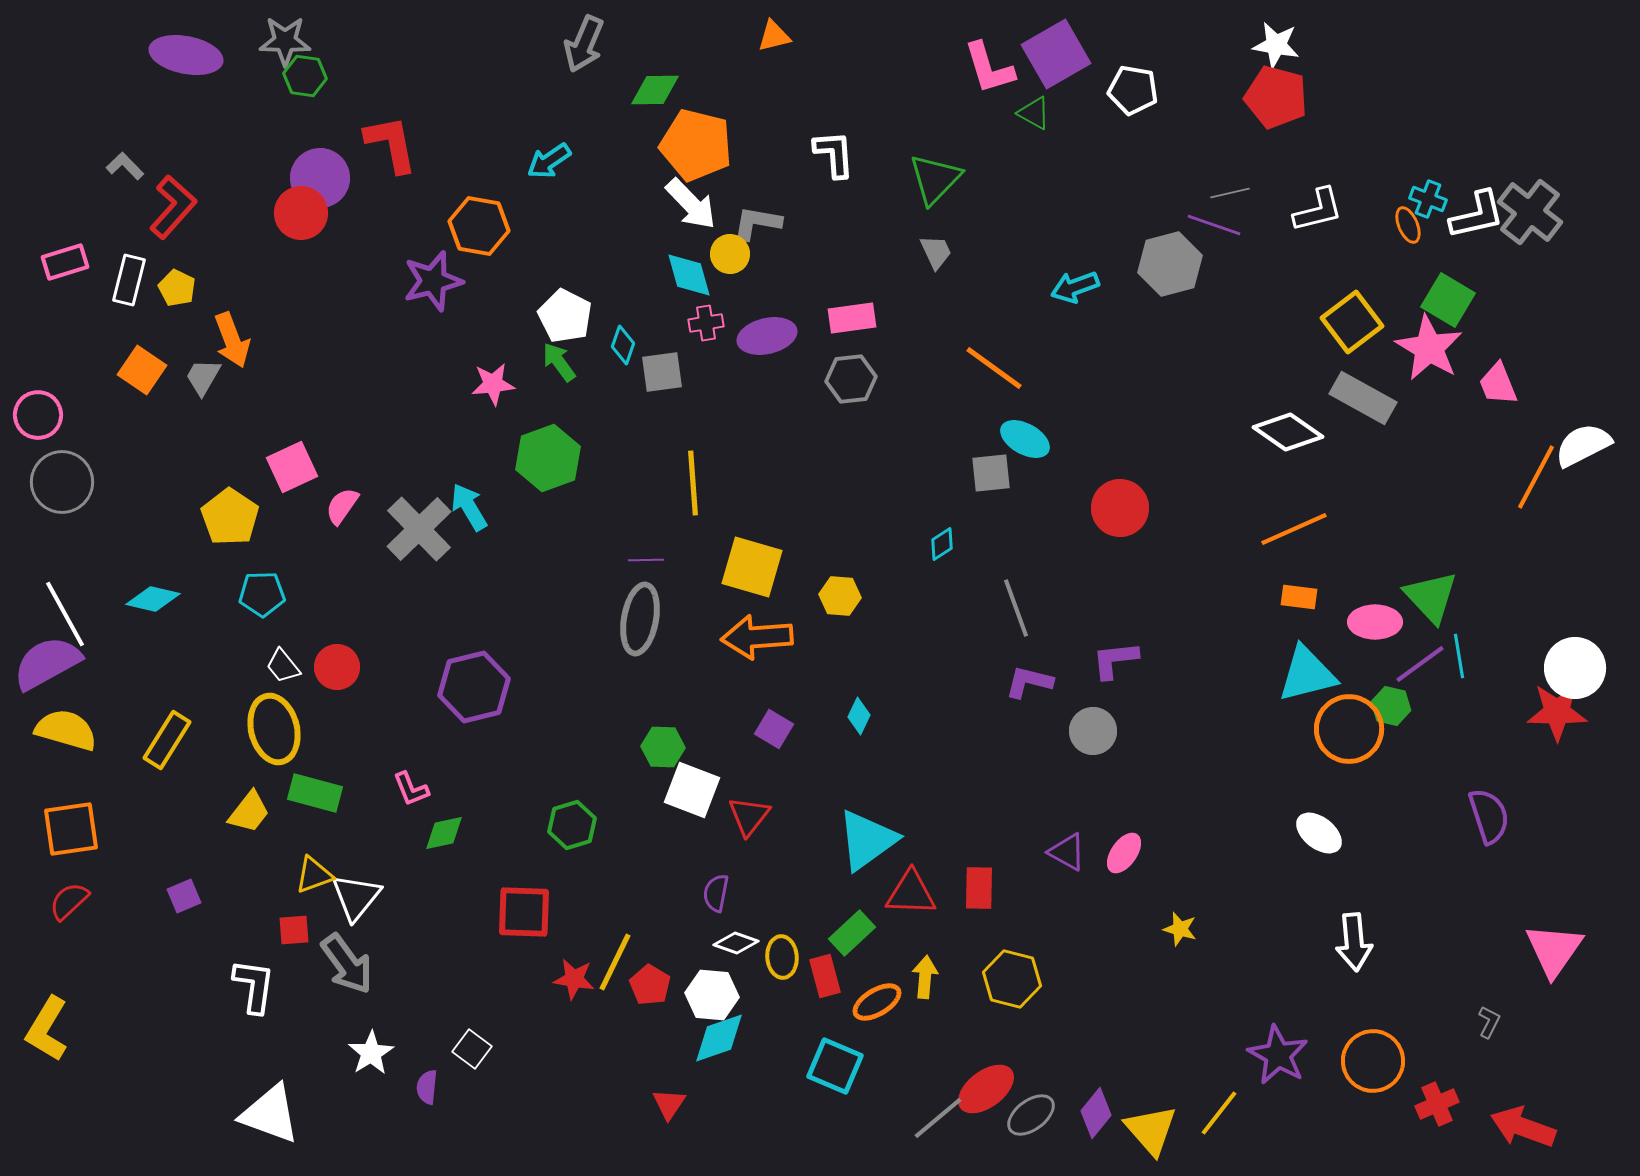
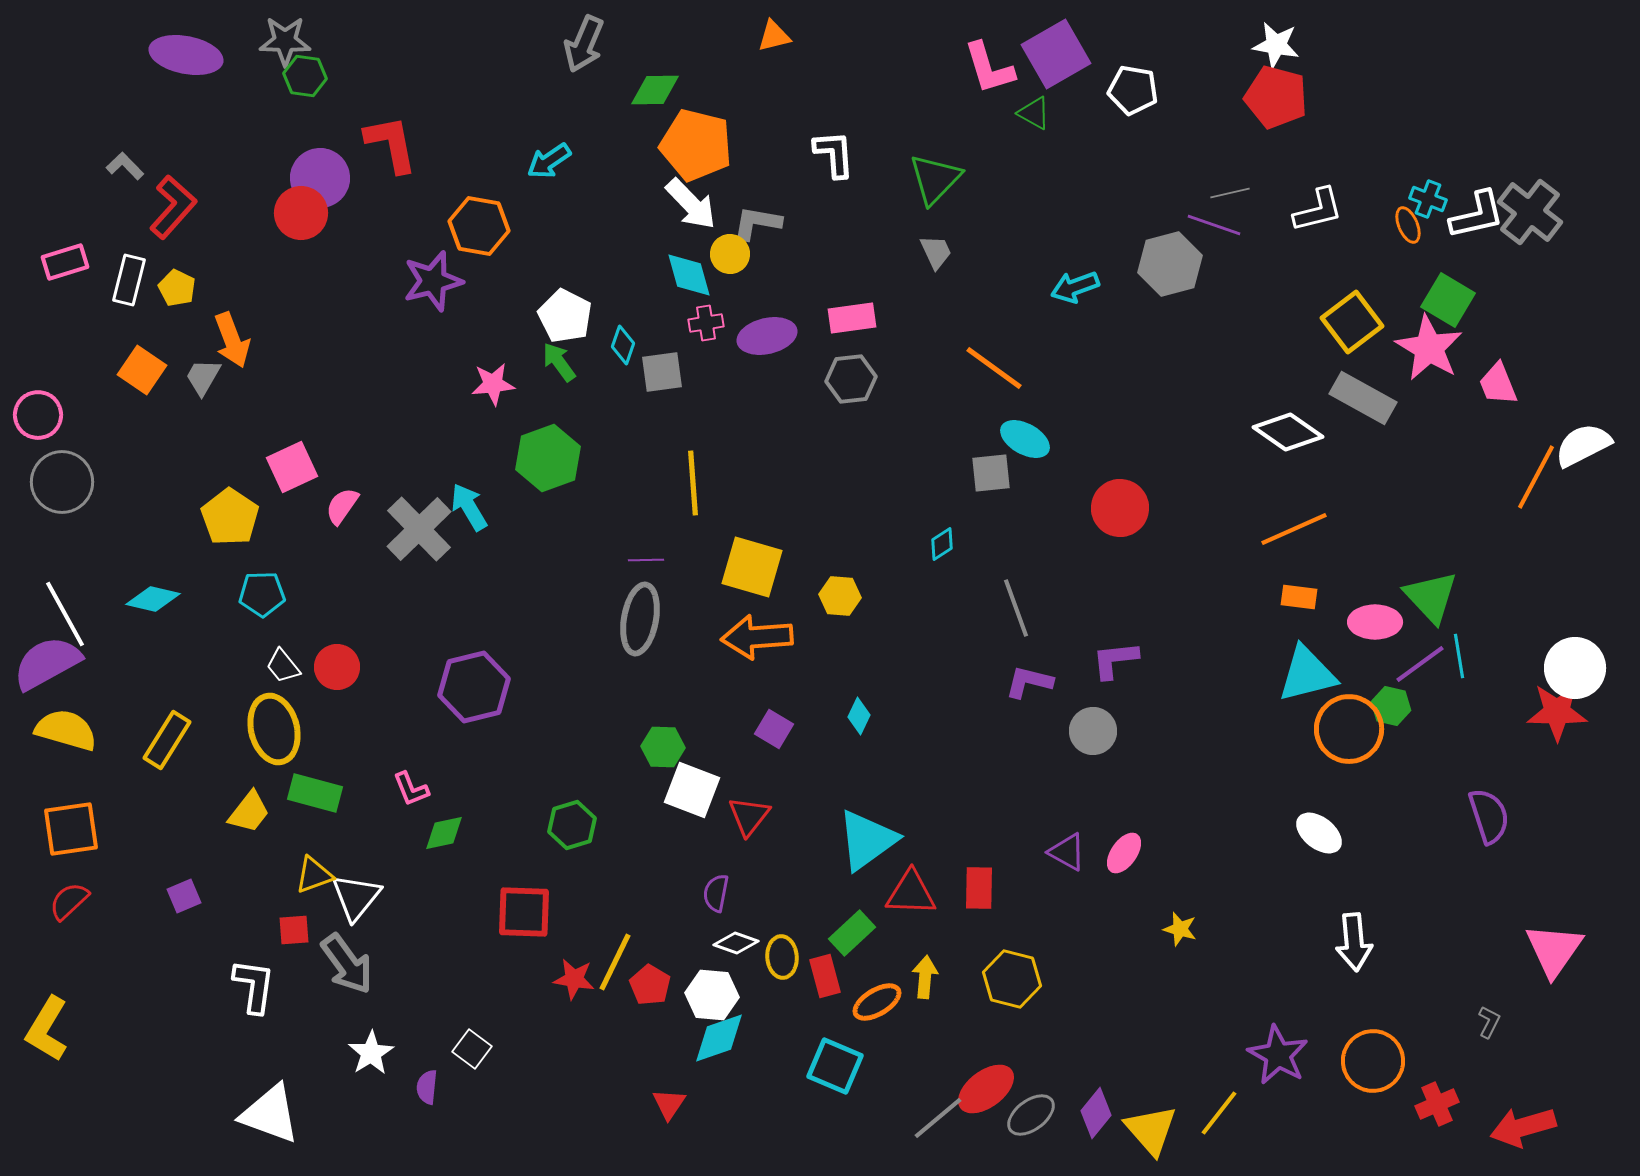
red arrow at (1523, 1127): rotated 36 degrees counterclockwise
